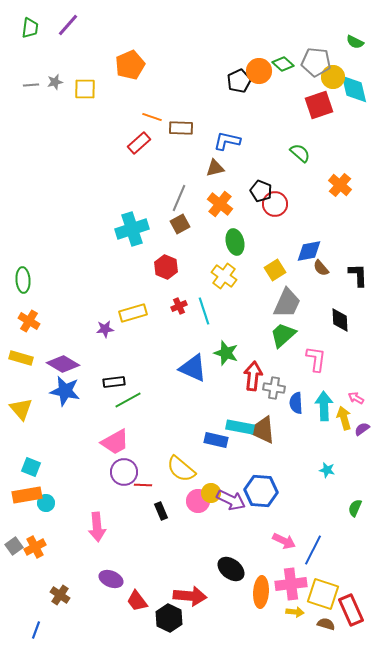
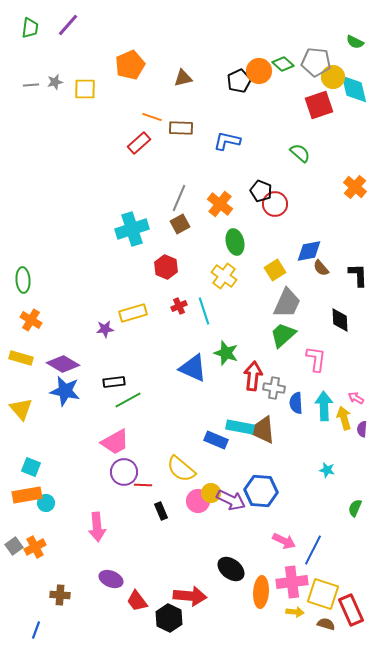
brown triangle at (215, 168): moved 32 px left, 90 px up
orange cross at (340, 185): moved 15 px right, 2 px down
orange cross at (29, 321): moved 2 px right, 1 px up
purple semicircle at (362, 429): rotated 49 degrees counterclockwise
blue rectangle at (216, 440): rotated 10 degrees clockwise
pink cross at (291, 584): moved 1 px right, 2 px up
brown cross at (60, 595): rotated 30 degrees counterclockwise
